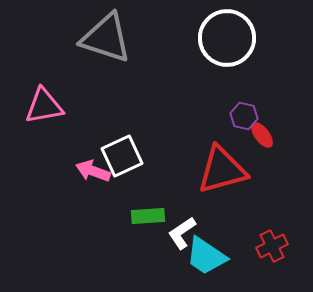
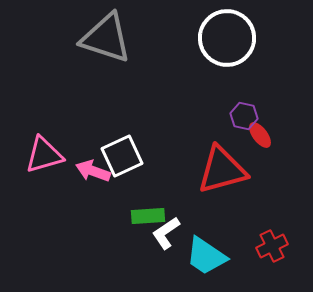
pink triangle: moved 49 px down; rotated 6 degrees counterclockwise
red ellipse: moved 2 px left
white L-shape: moved 16 px left
